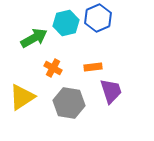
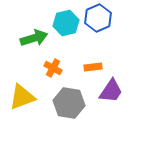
green arrow: rotated 12 degrees clockwise
purple trapezoid: rotated 52 degrees clockwise
yellow triangle: rotated 12 degrees clockwise
